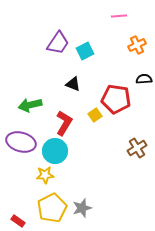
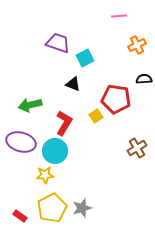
purple trapezoid: rotated 105 degrees counterclockwise
cyan square: moved 7 px down
yellow square: moved 1 px right, 1 px down
red rectangle: moved 2 px right, 5 px up
